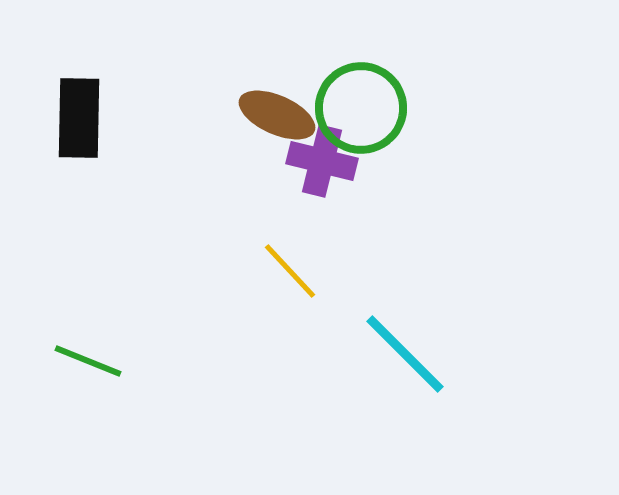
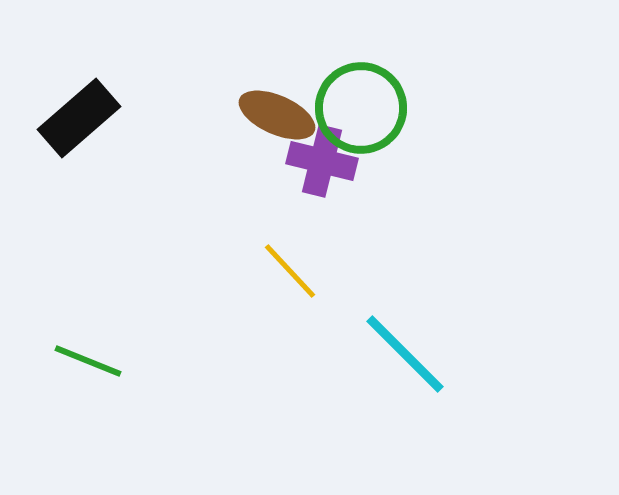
black rectangle: rotated 48 degrees clockwise
